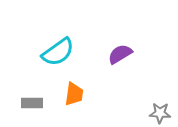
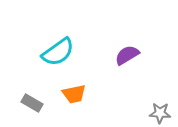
purple semicircle: moved 7 px right, 1 px down
orange trapezoid: rotated 70 degrees clockwise
gray rectangle: rotated 30 degrees clockwise
